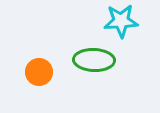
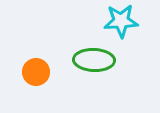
orange circle: moved 3 px left
